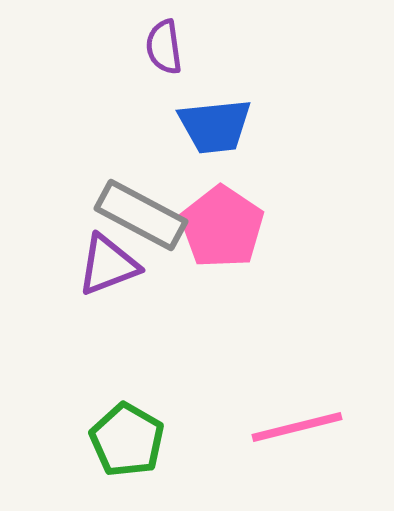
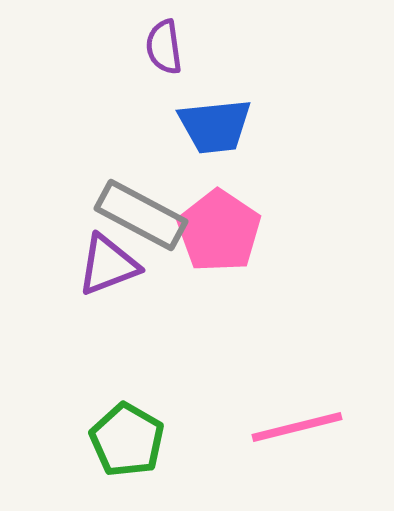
pink pentagon: moved 3 px left, 4 px down
